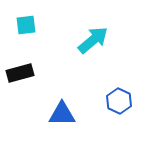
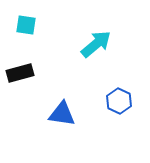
cyan square: rotated 15 degrees clockwise
cyan arrow: moved 3 px right, 4 px down
blue triangle: rotated 8 degrees clockwise
